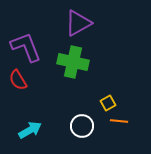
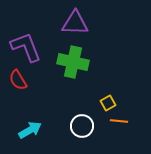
purple triangle: moved 3 px left; rotated 32 degrees clockwise
